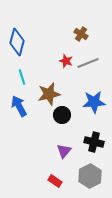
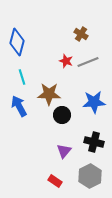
gray line: moved 1 px up
brown star: rotated 15 degrees clockwise
